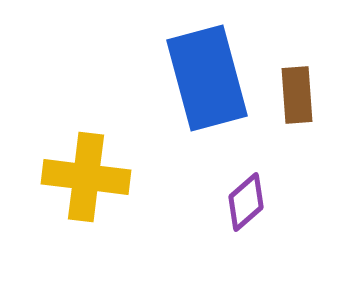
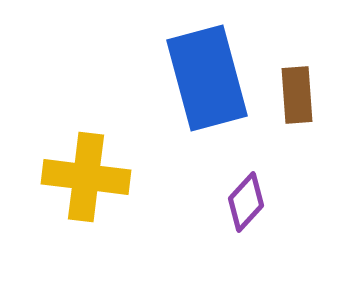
purple diamond: rotated 6 degrees counterclockwise
